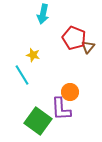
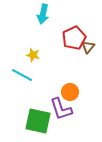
red pentagon: rotated 25 degrees clockwise
cyan line: rotated 30 degrees counterclockwise
purple L-shape: rotated 15 degrees counterclockwise
green square: rotated 24 degrees counterclockwise
